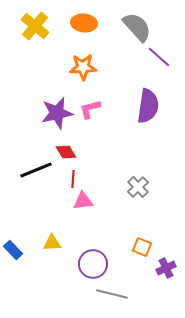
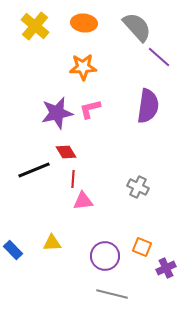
black line: moved 2 px left
gray cross: rotated 20 degrees counterclockwise
purple circle: moved 12 px right, 8 px up
